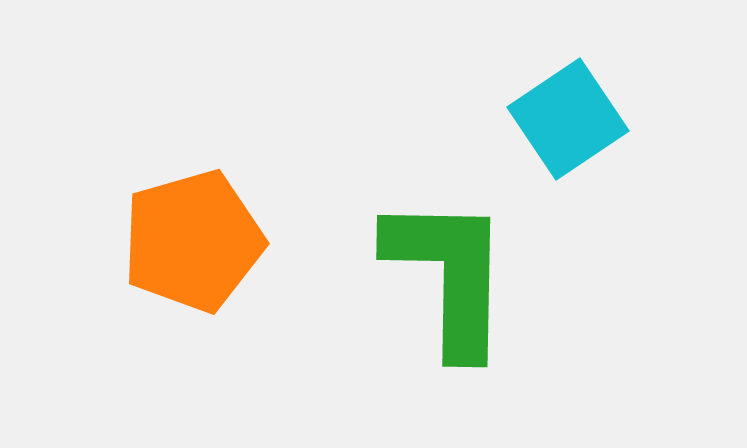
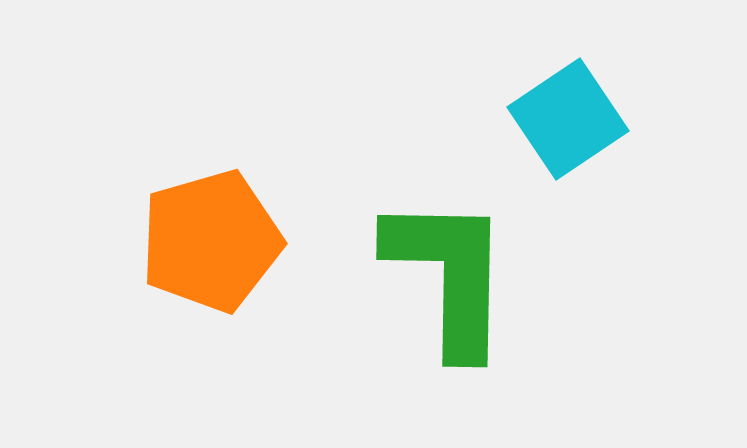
orange pentagon: moved 18 px right
